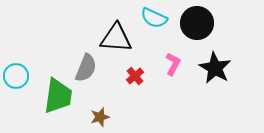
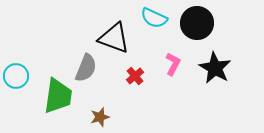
black triangle: moved 2 px left; rotated 16 degrees clockwise
